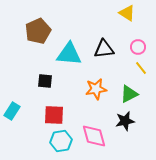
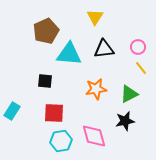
yellow triangle: moved 32 px left, 4 px down; rotated 30 degrees clockwise
brown pentagon: moved 8 px right
red square: moved 2 px up
